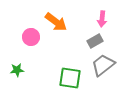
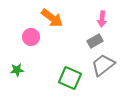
orange arrow: moved 4 px left, 4 px up
green square: rotated 15 degrees clockwise
